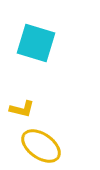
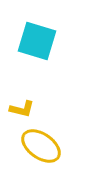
cyan square: moved 1 px right, 2 px up
